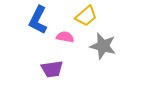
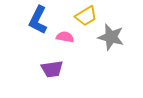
yellow trapezoid: rotated 10 degrees clockwise
gray star: moved 8 px right, 9 px up
